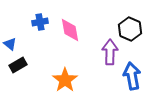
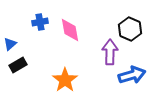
blue triangle: rotated 40 degrees clockwise
blue arrow: moved 1 px up; rotated 84 degrees clockwise
